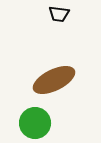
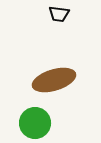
brown ellipse: rotated 9 degrees clockwise
